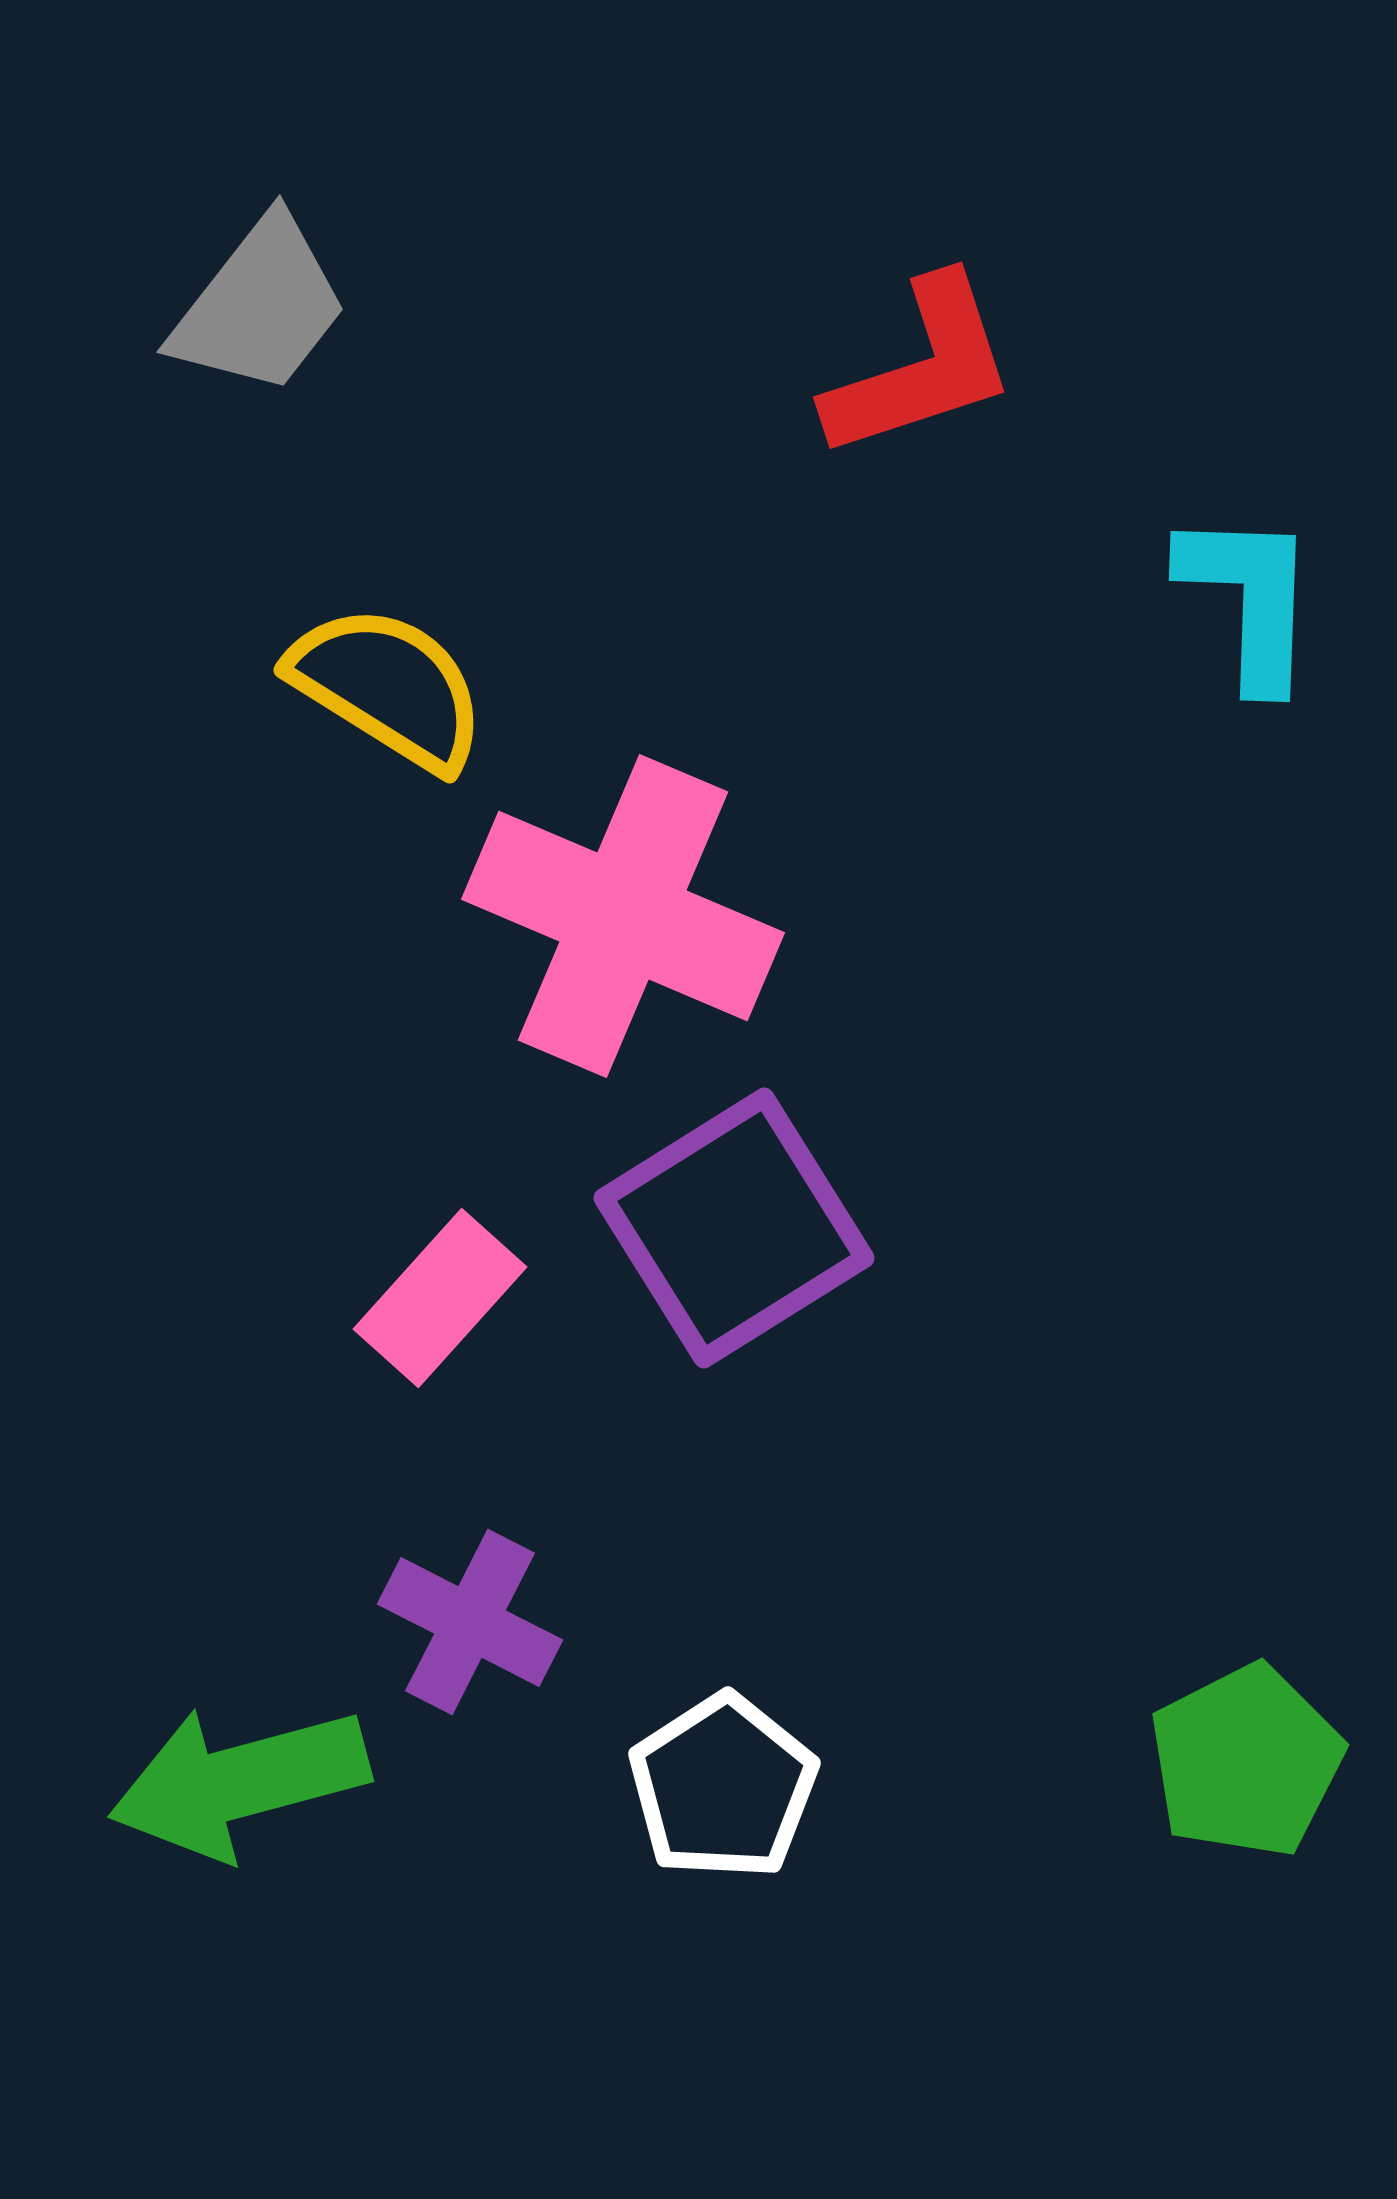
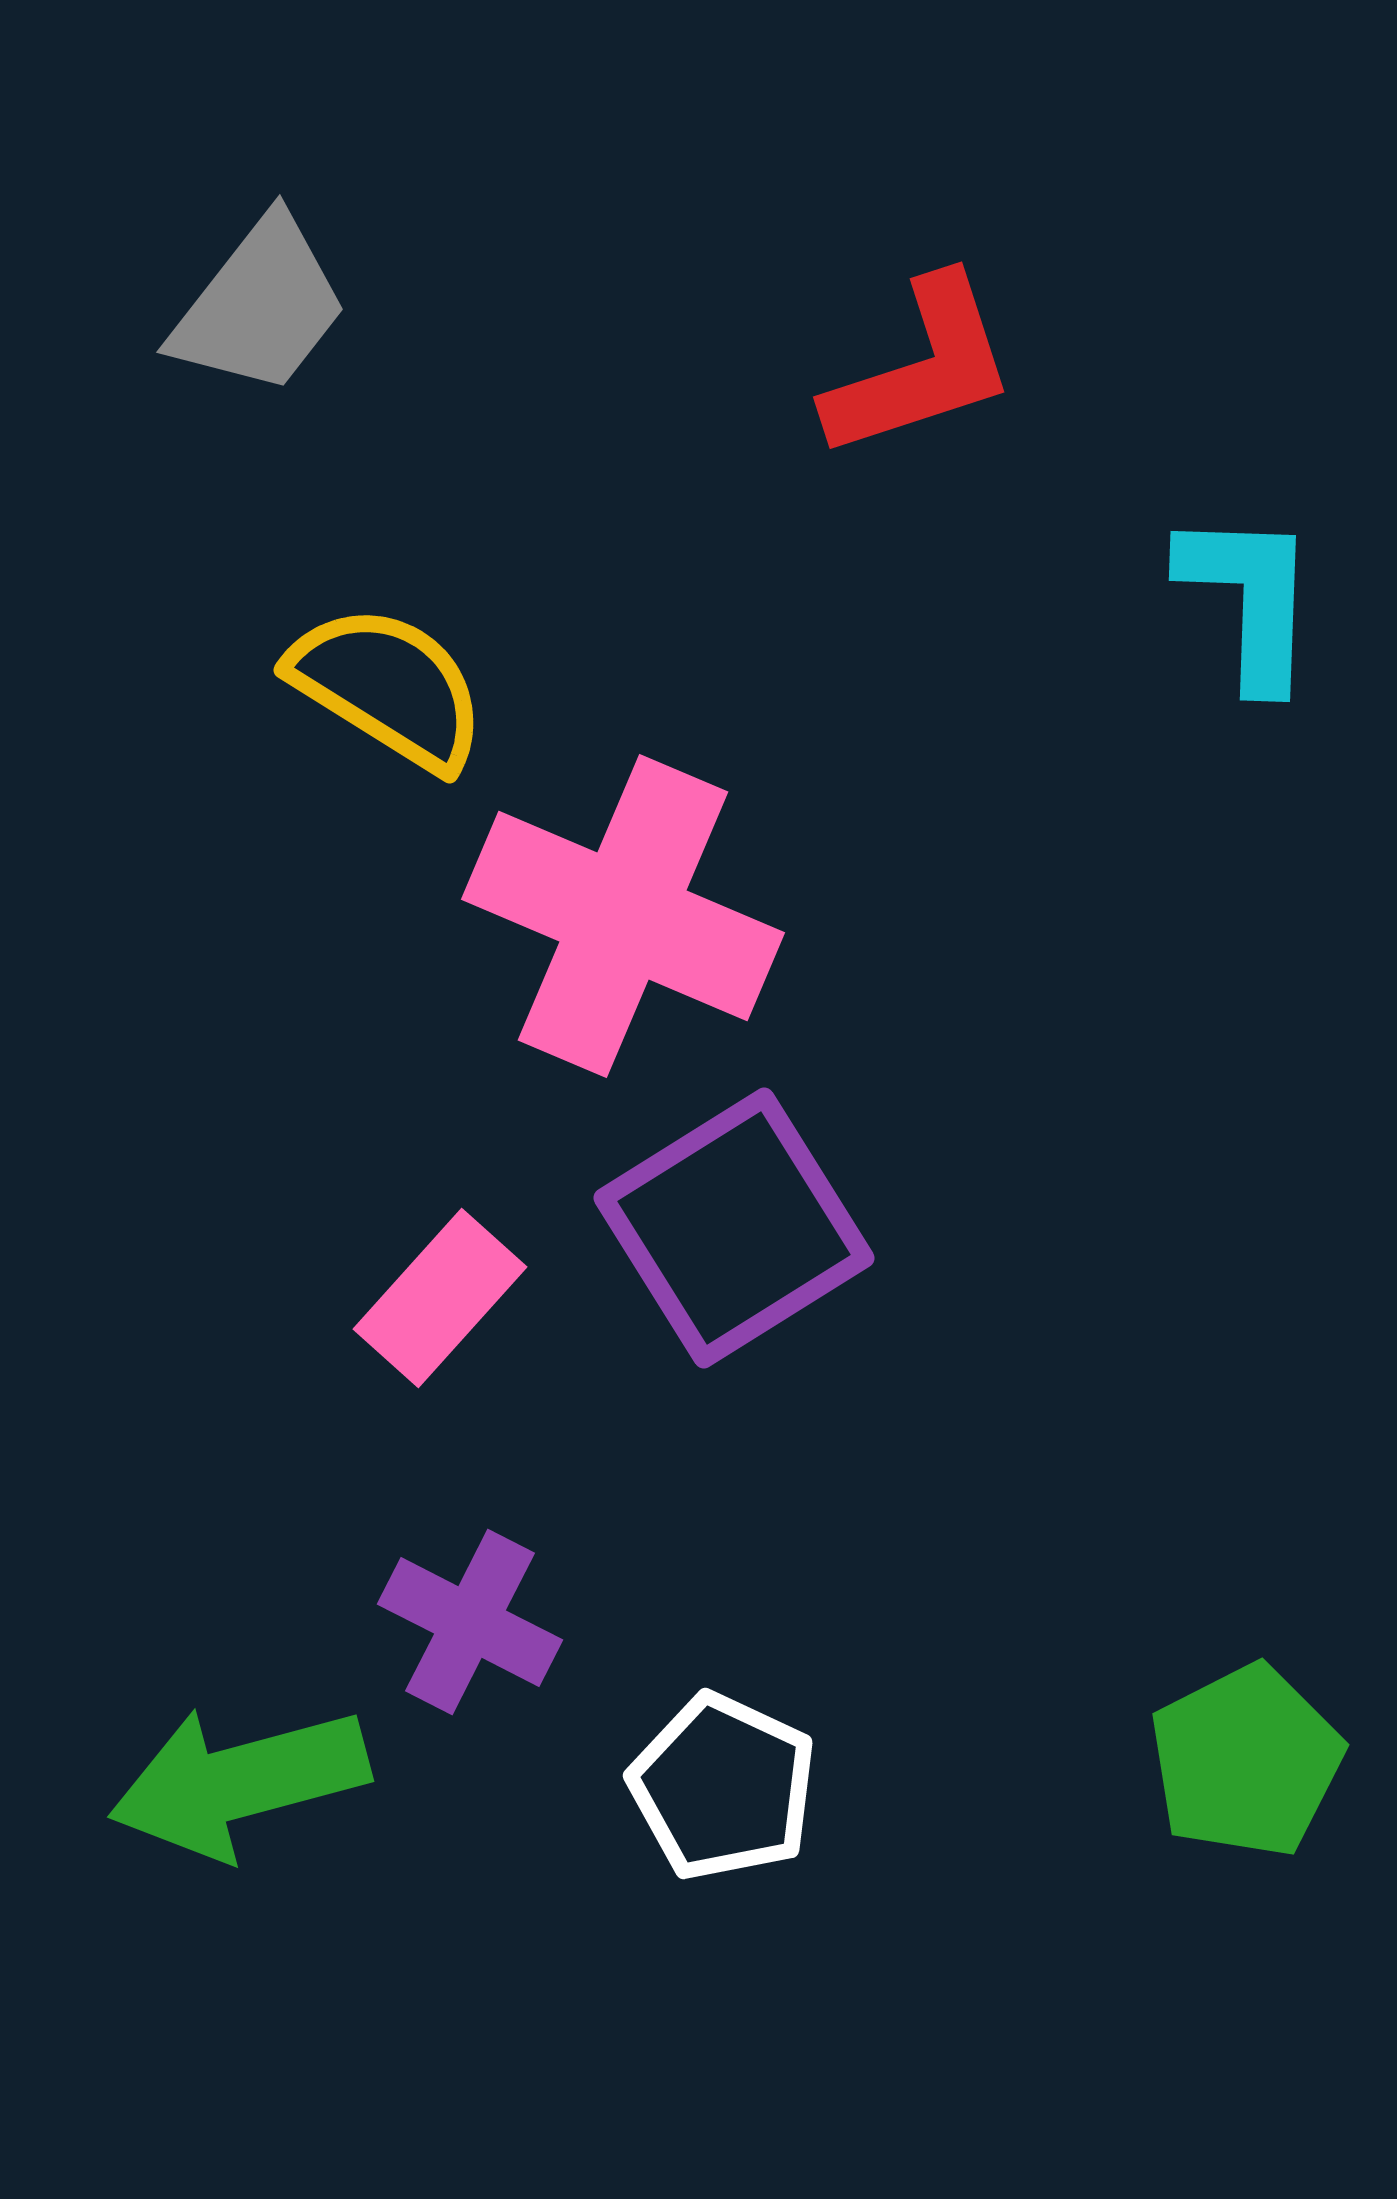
white pentagon: rotated 14 degrees counterclockwise
